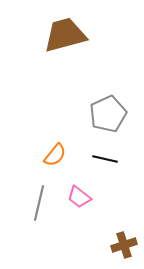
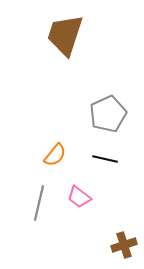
brown trapezoid: rotated 57 degrees counterclockwise
